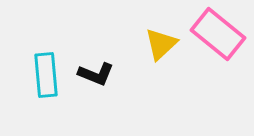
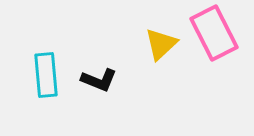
pink rectangle: moved 4 px left, 1 px up; rotated 24 degrees clockwise
black L-shape: moved 3 px right, 6 px down
